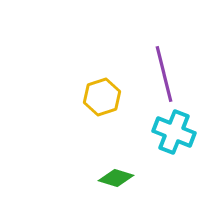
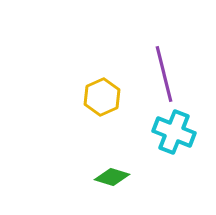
yellow hexagon: rotated 6 degrees counterclockwise
green diamond: moved 4 px left, 1 px up
